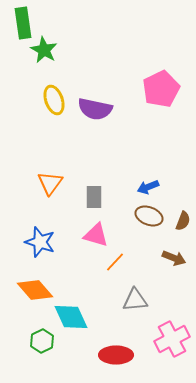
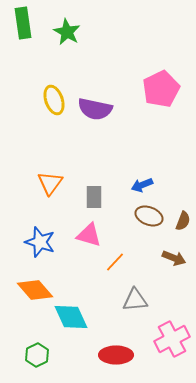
green star: moved 23 px right, 18 px up
blue arrow: moved 6 px left, 2 px up
pink triangle: moved 7 px left
green hexagon: moved 5 px left, 14 px down
